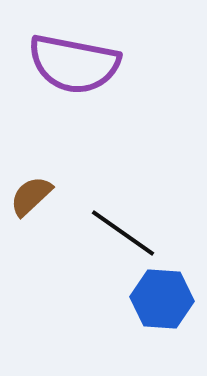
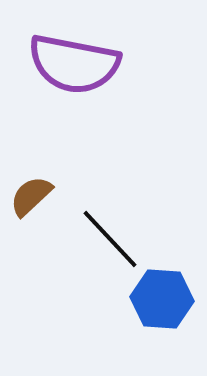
black line: moved 13 px left, 6 px down; rotated 12 degrees clockwise
